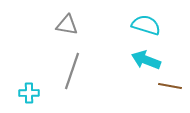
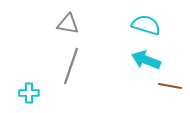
gray triangle: moved 1 px right, 1 px up
gray line: moved 1 px left, 5 px up
